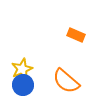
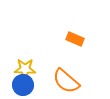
orange rectangle: moved 1 px left, 4 px down
yellow star: moved 3 px right; rotated 25 degrees clockwise
